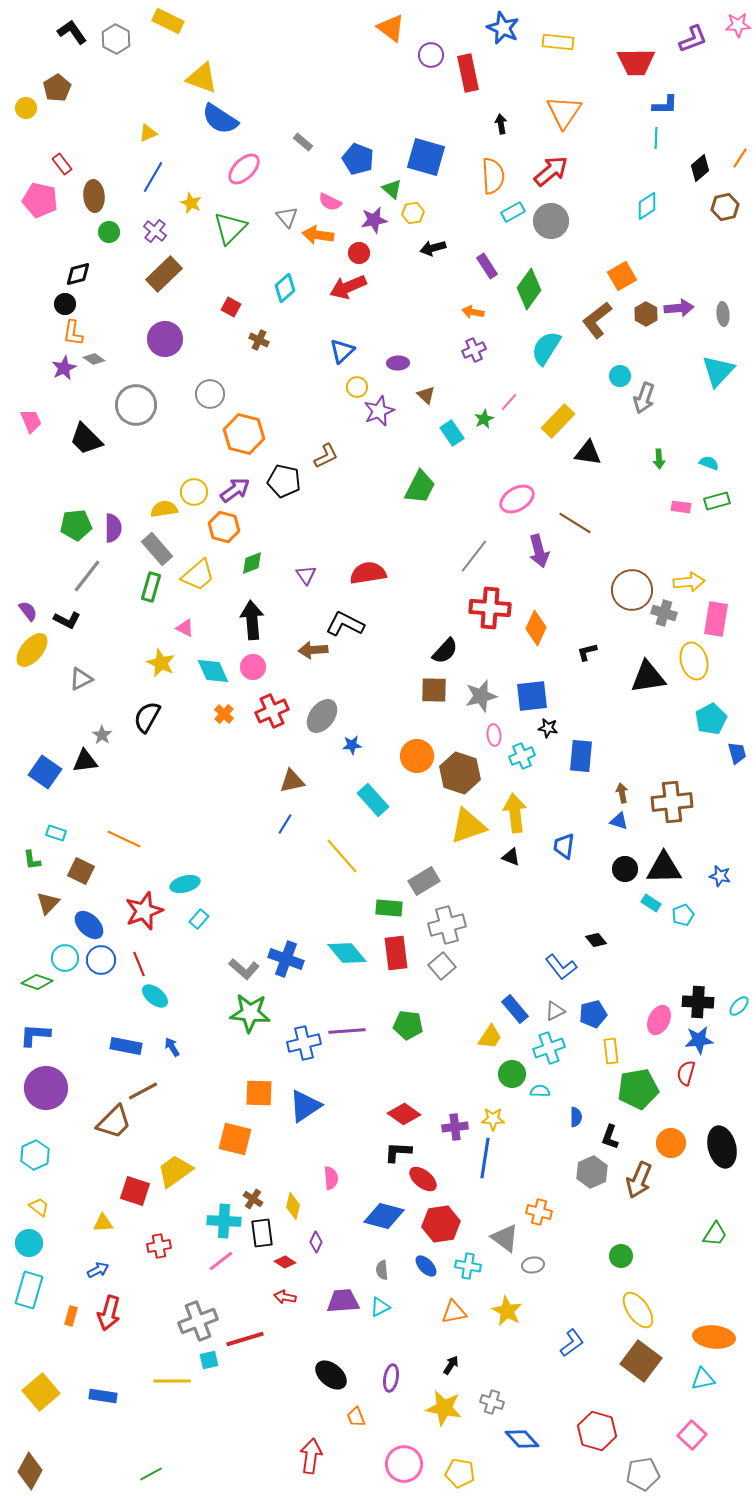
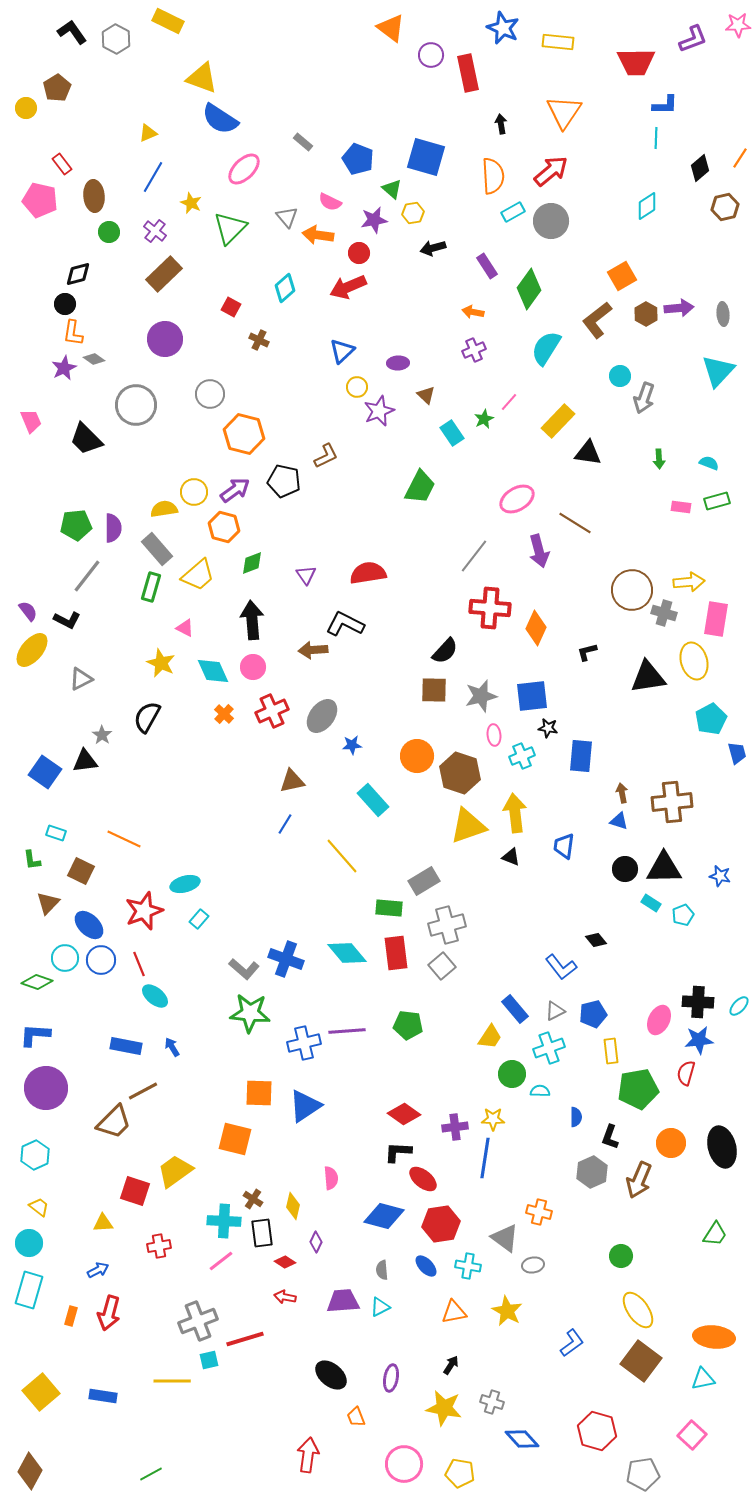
red arrow at (311, 1456): moved 3 px left, 1 px up
